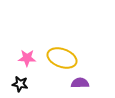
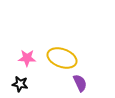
purple semicircle: rotated 66 degrees clockwise
